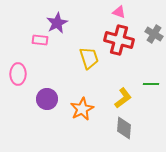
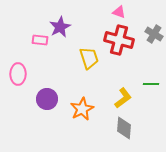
purple star: moved 3 px right, 4 px down
